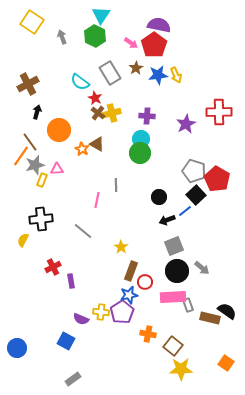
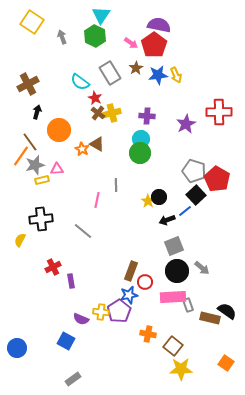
yellow rectangle at (42, 180): rotated 56 degrees clockwise
yellow semicircle at (23, 240): moved 3 px left
yellow star at (121, 247): moved 27 px right, 46 px up
purple pentagon at (122, 312): moved 3 px left, 1 px up
